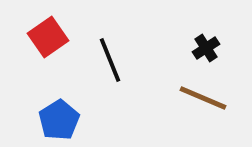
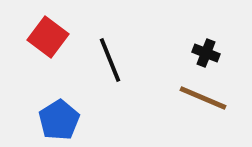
red square: rotated 18 degrees counterclockwise
black cross: moved 5 px down; rotated 36 degrees counterclockwise
